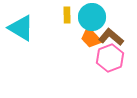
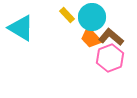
yellow rectangle: rotated 42 degrees counterclockwise
